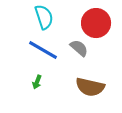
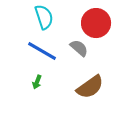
blue line: moved 1 px left, 1 px down
brown semicircle: rotated 48 degrees counterclockwise
